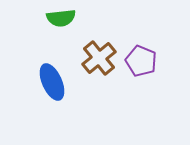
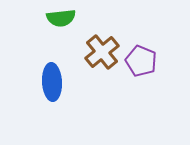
brown cross: moved 3 px right, 6 px up
blue ellipse: rotated 21 degrees clockwise
